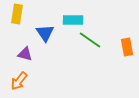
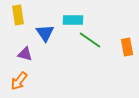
yellow rectangle: moved 1 px right, 1 px down; rotated 18 degrees counterclockwise
